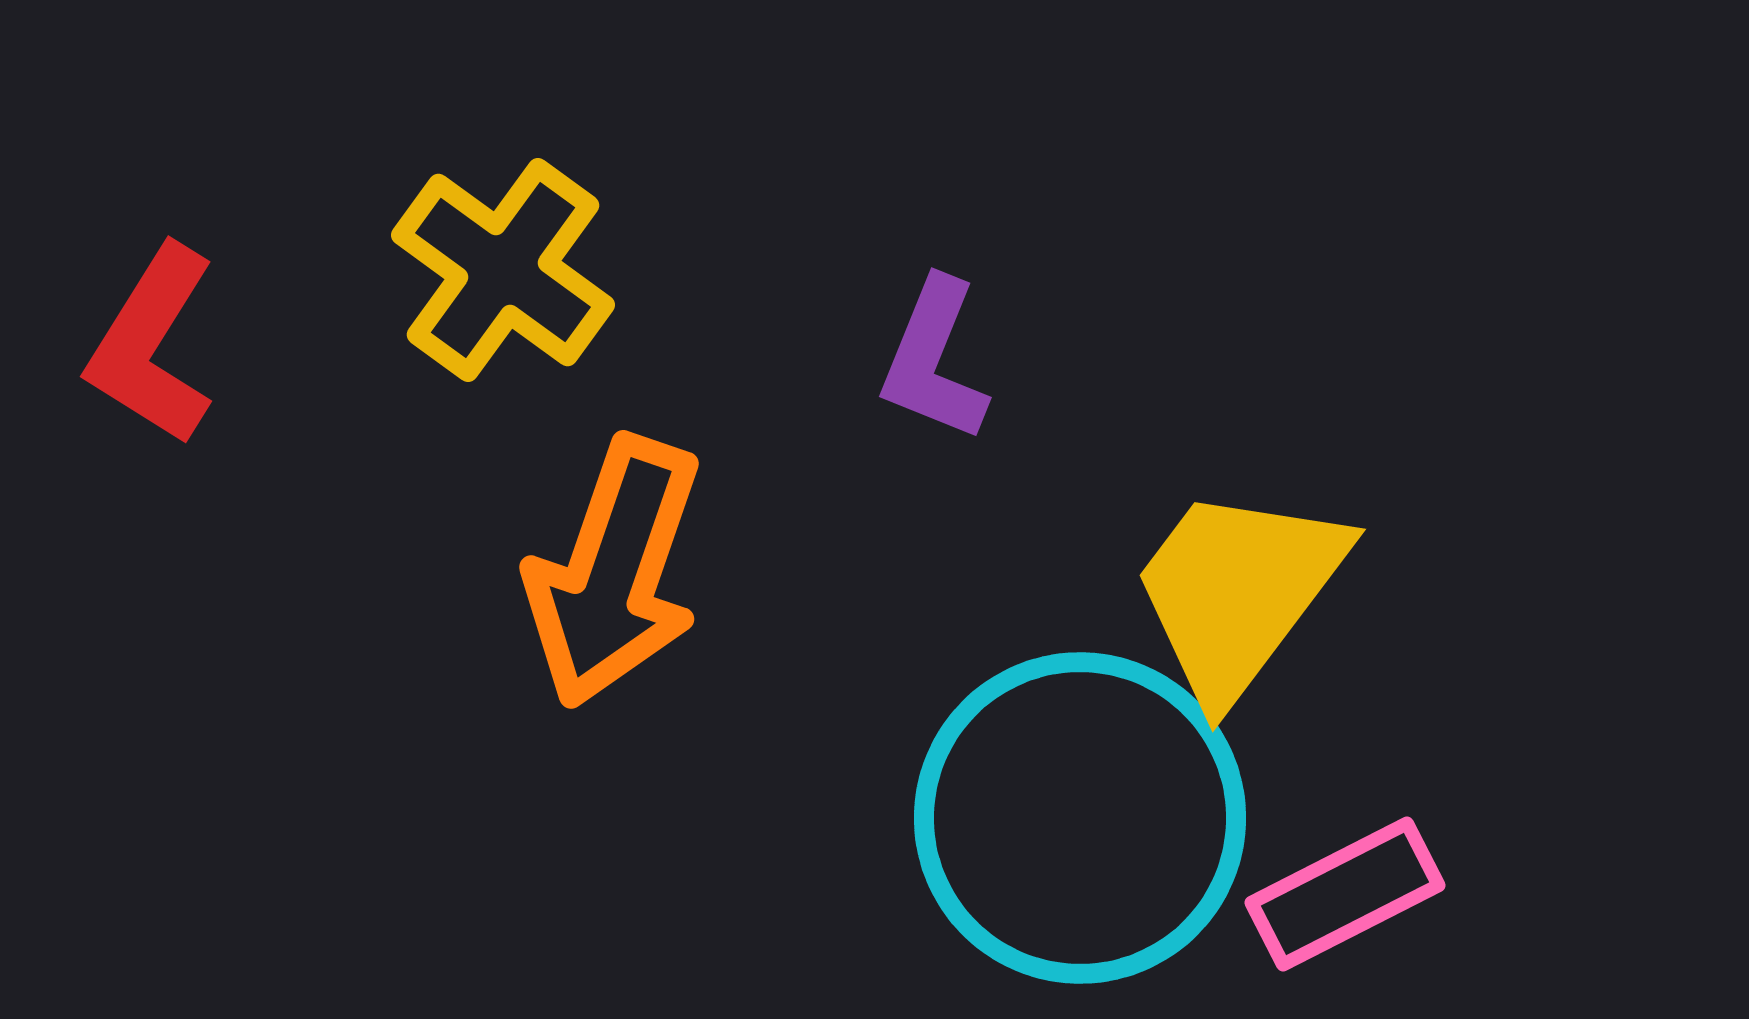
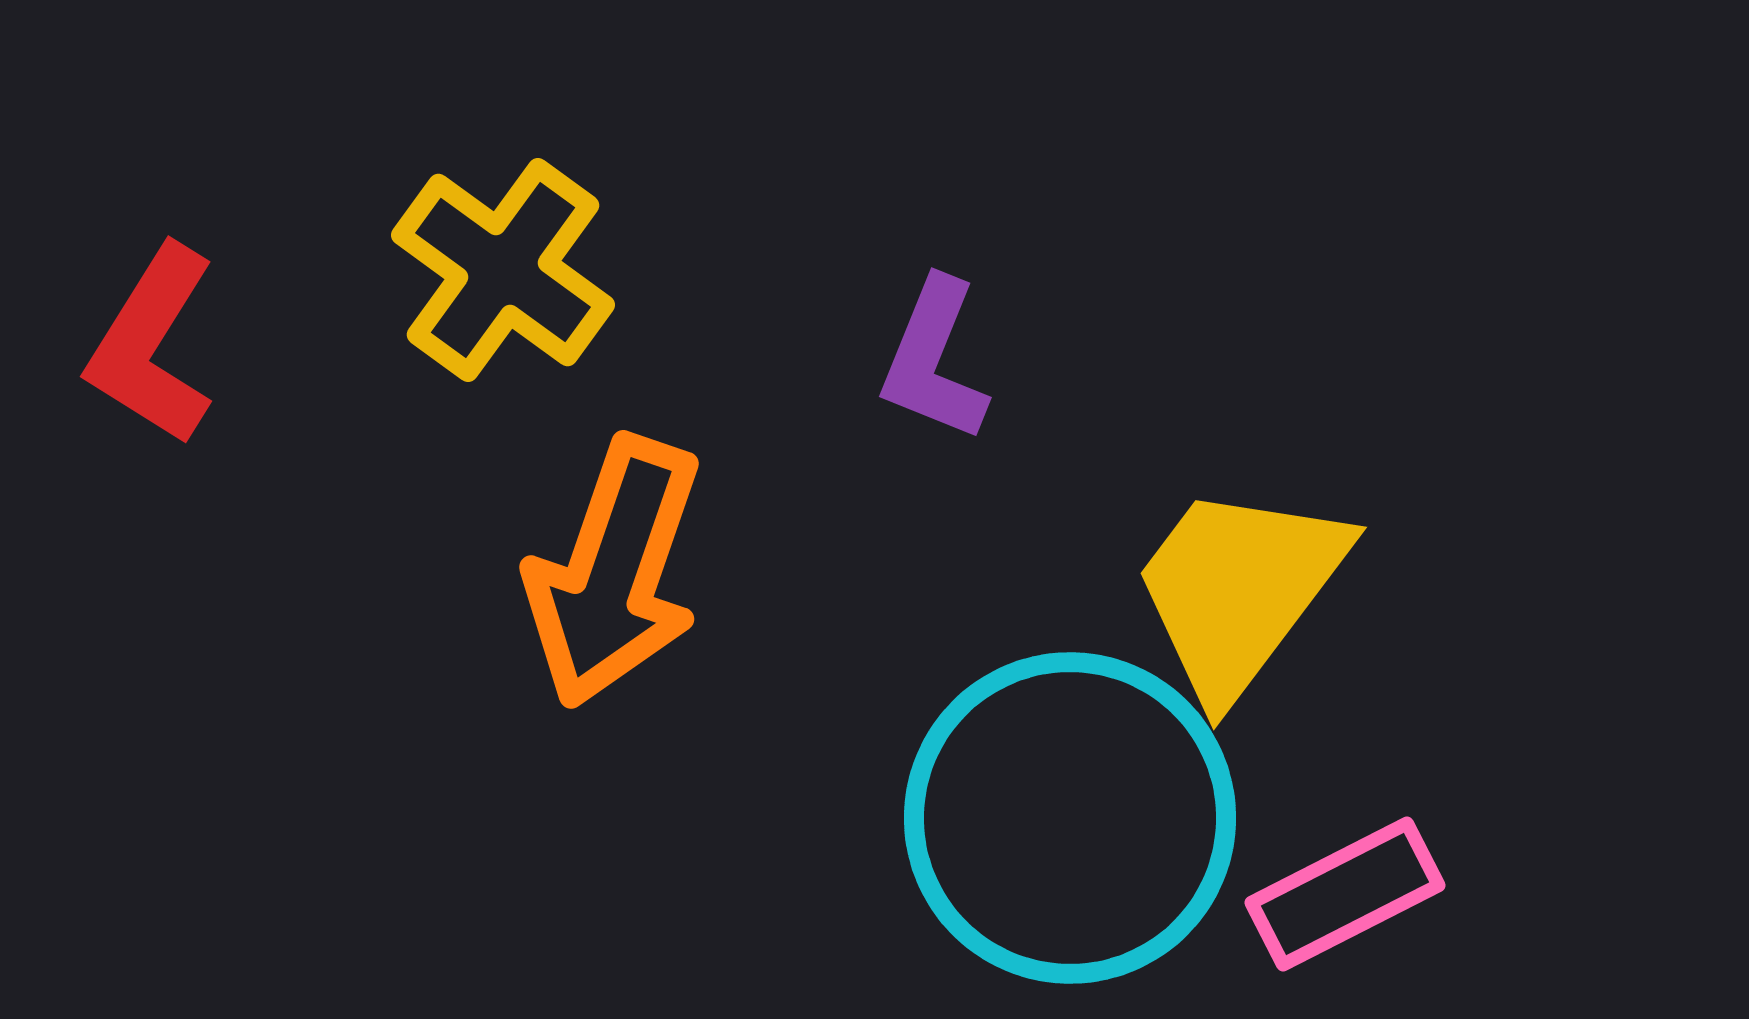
yellow trapezoid: moved 1 px right, 2 px up
cyan circle: moved 10 px left
